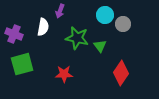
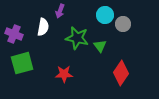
green square: moved 1 px up
